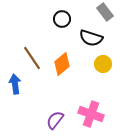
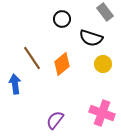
pink cross: moved 11 px right, 1 px up
